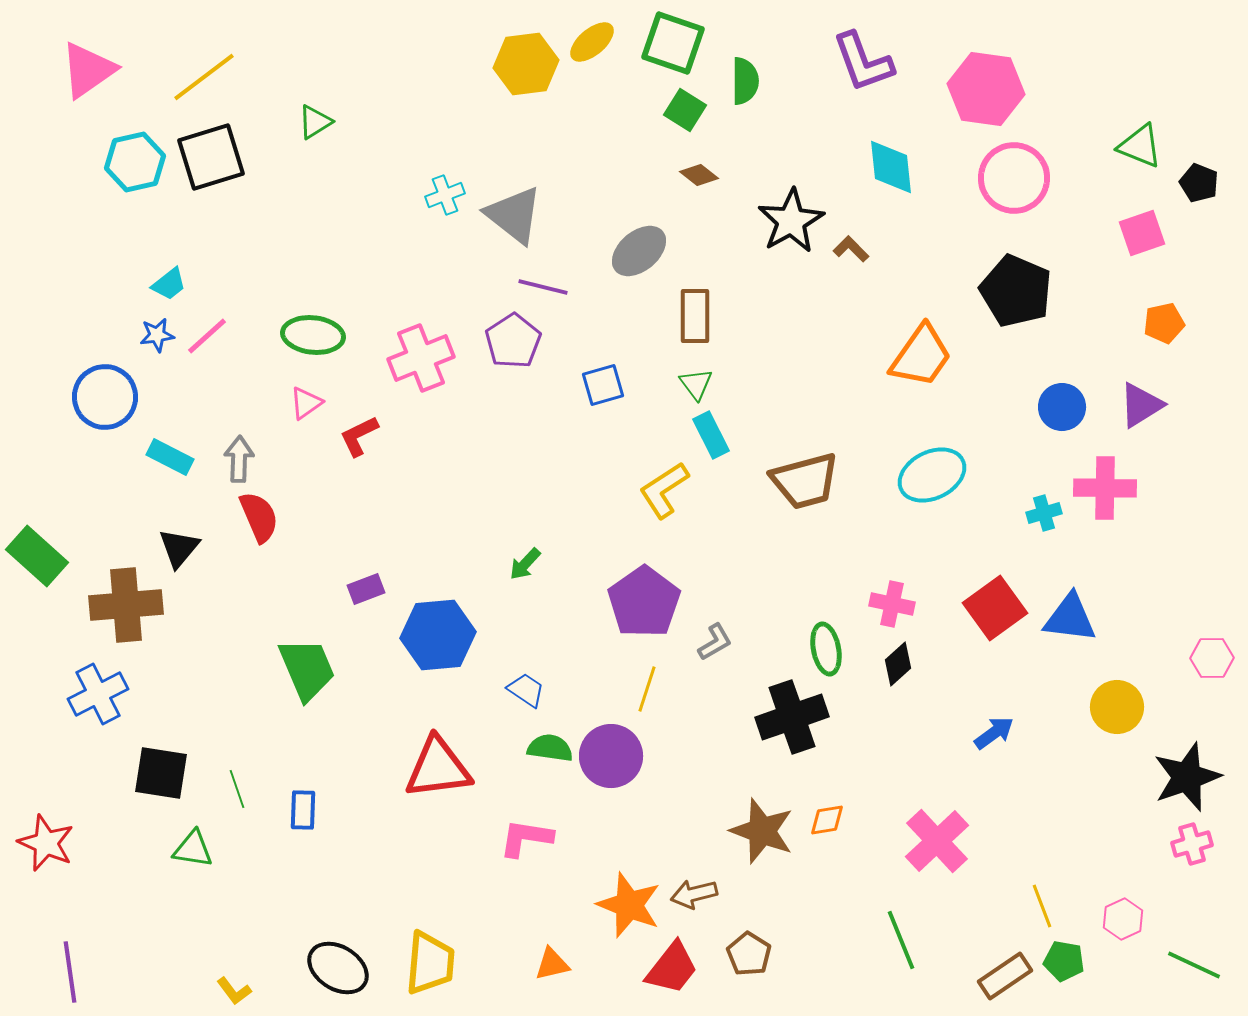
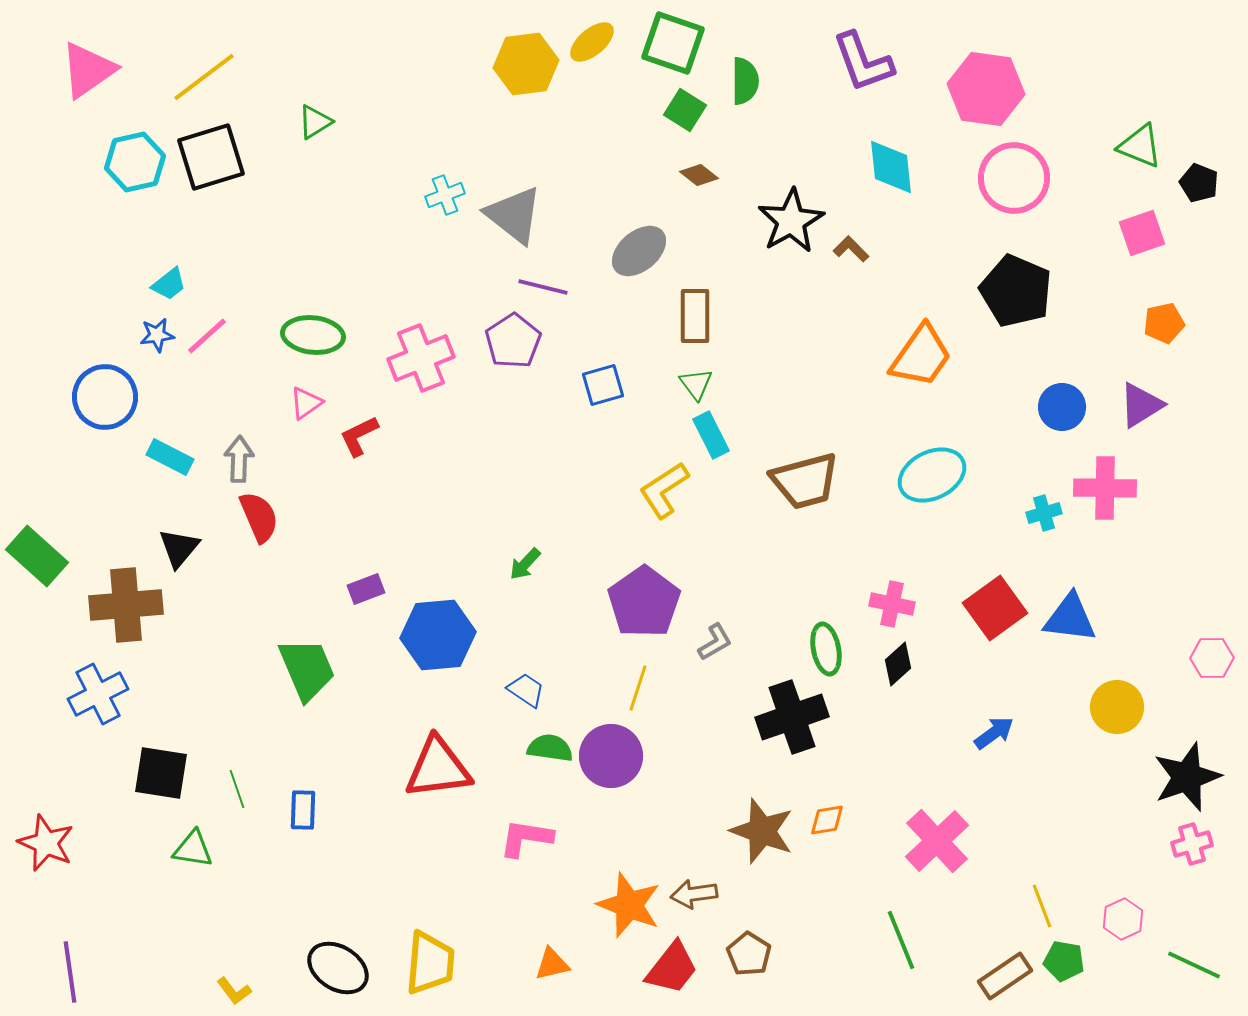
yellow line at (647, 689): moved 9 px left, 1 px up
brown arrow at (694, 894): rotated 6 degrees clockwise
